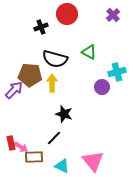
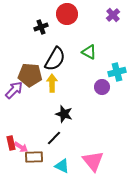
black semicircle: rotated 75 degrees counterclockwise
